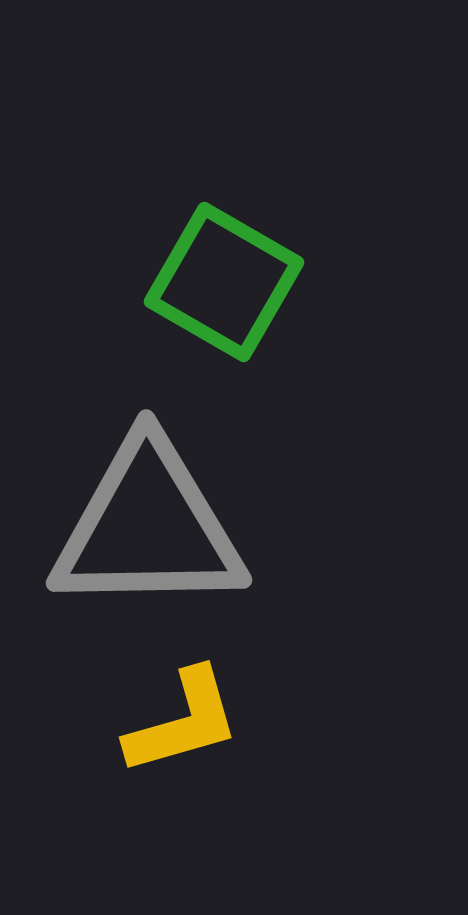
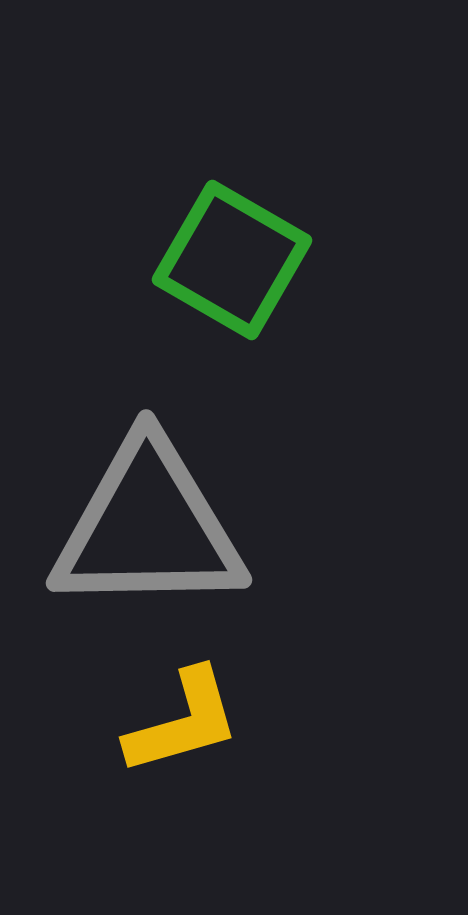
green square: moved 8 px right, 22 px up
